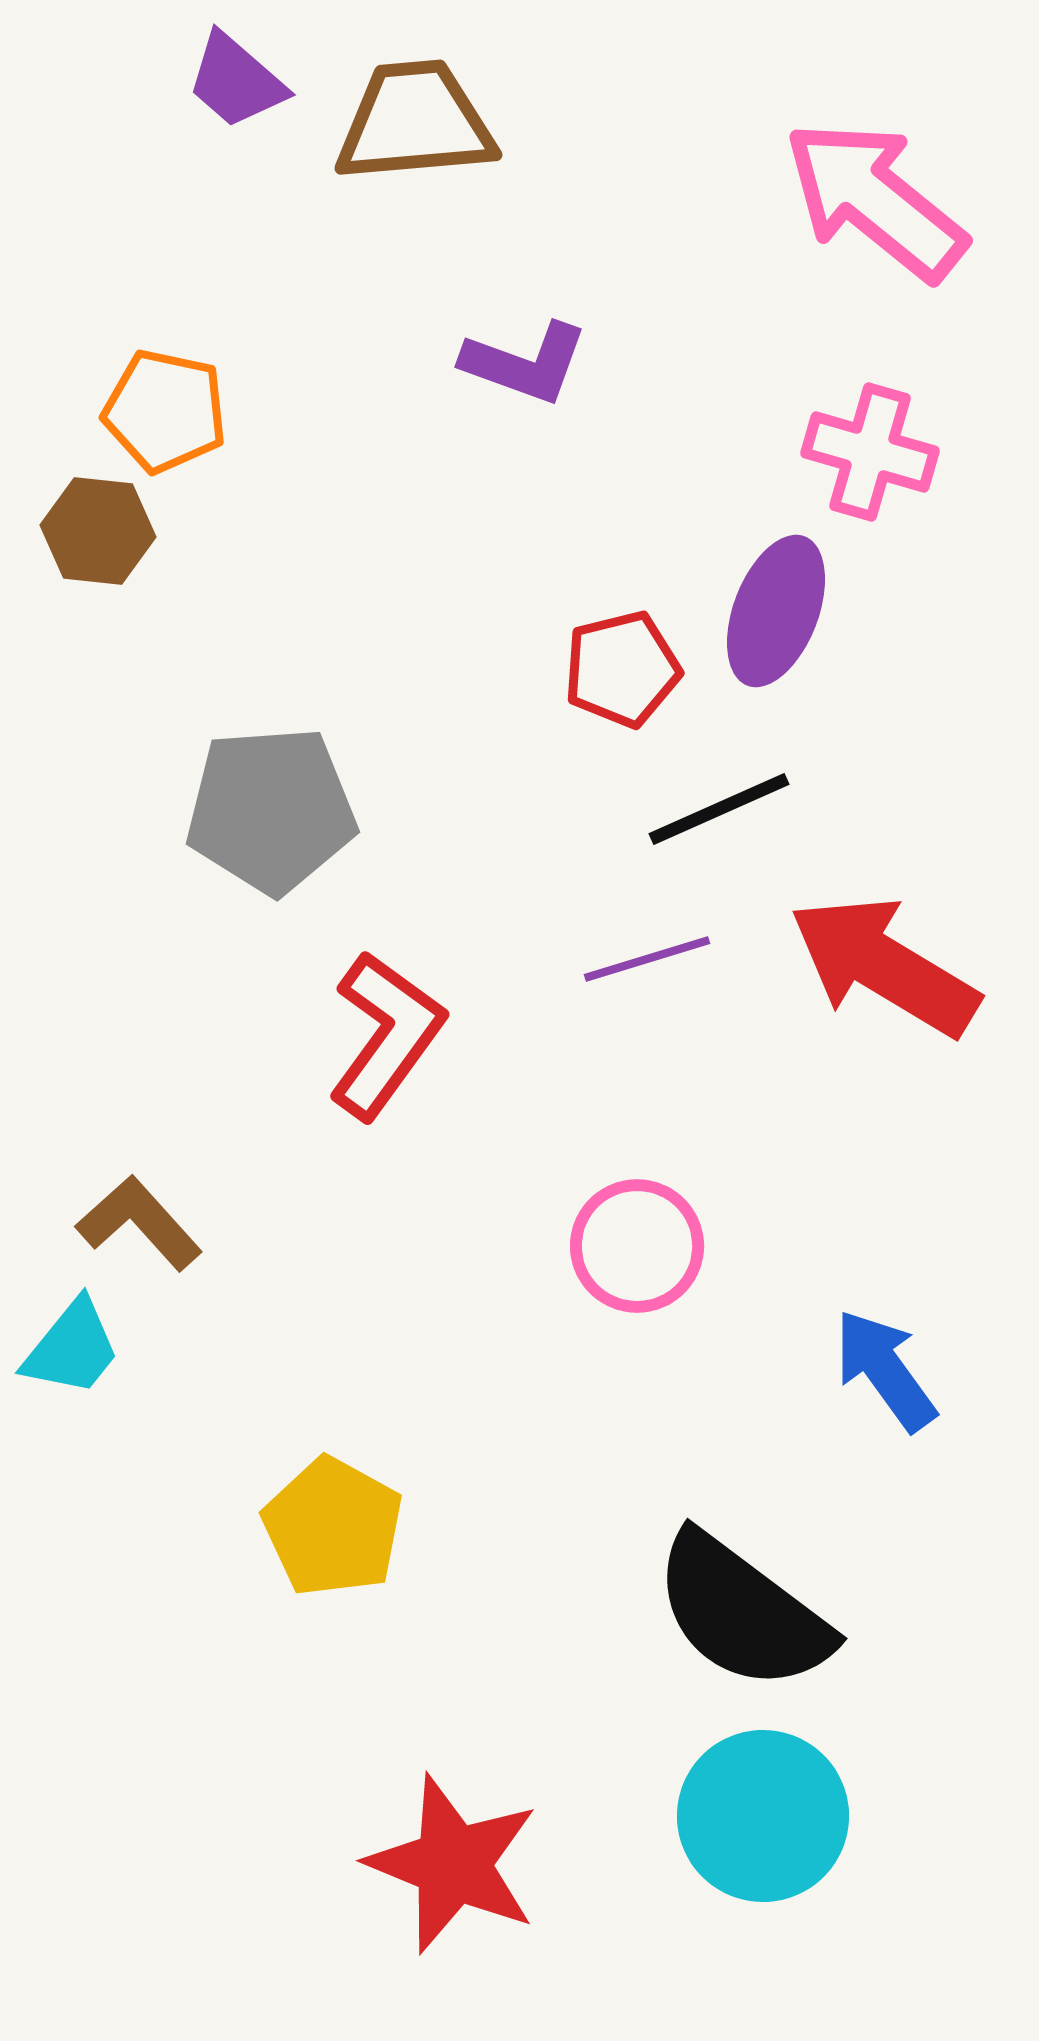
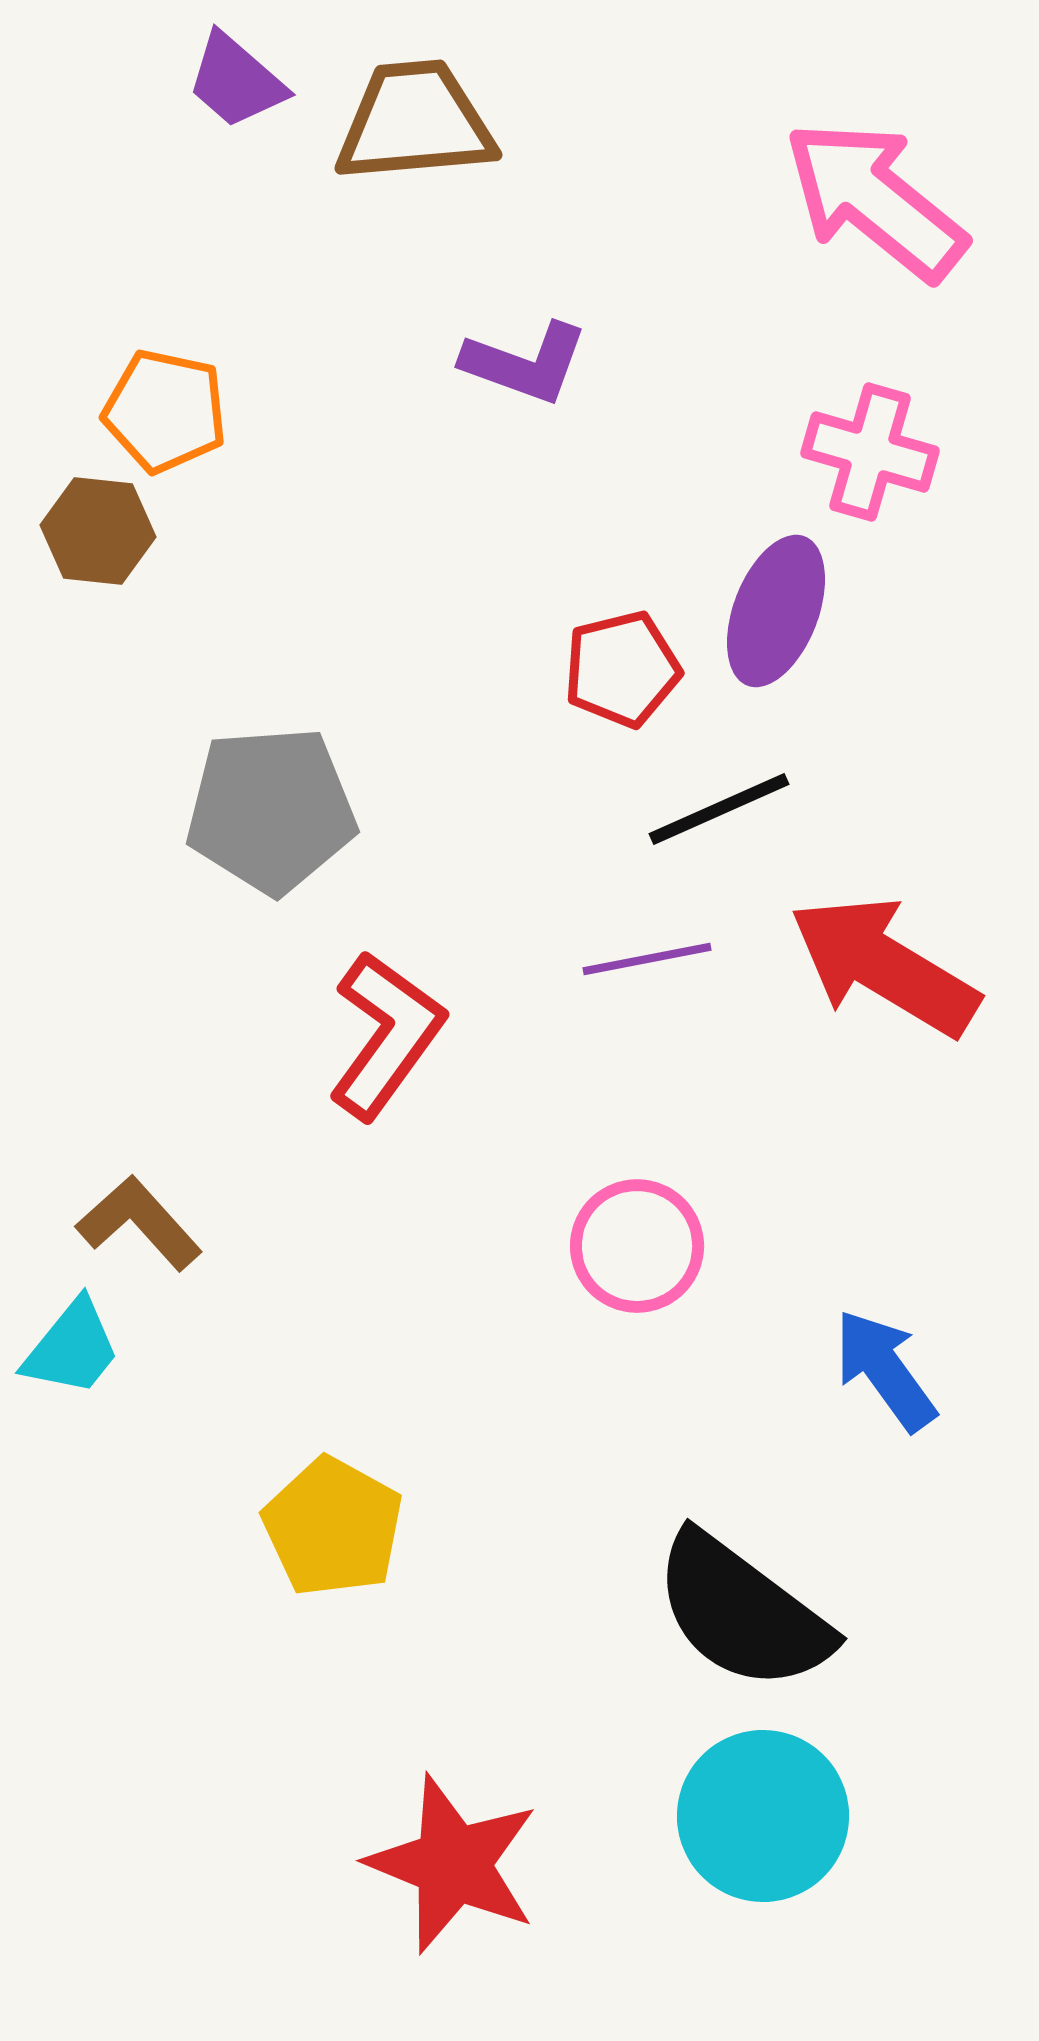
purple line: rotated 6 degrees clockwise
